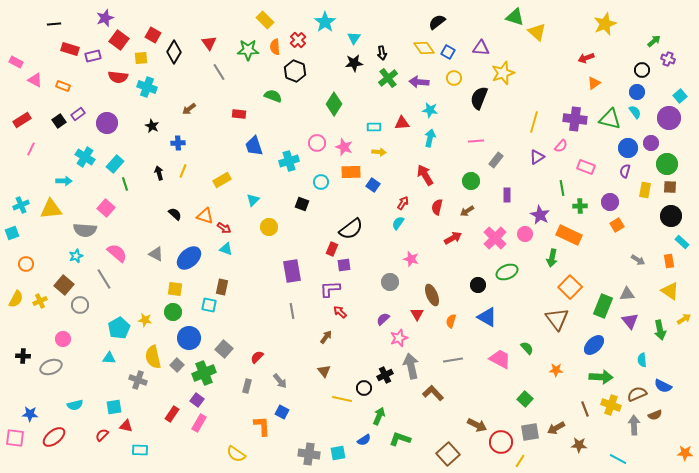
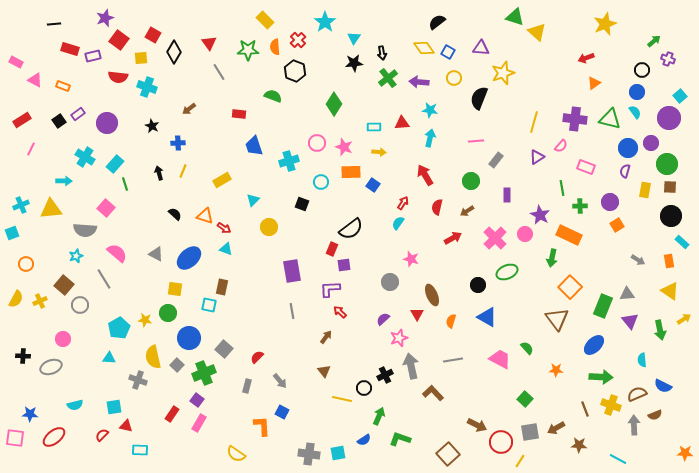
green circle at (173, 312): moved 5 px left, 1 px down
